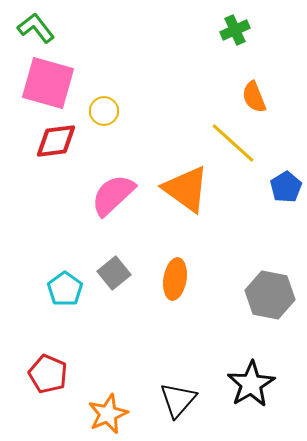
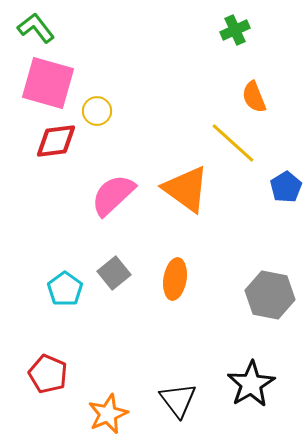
yellow circle: moved 7 px left
black triangle: rotated 18 degrees counterclockwise
